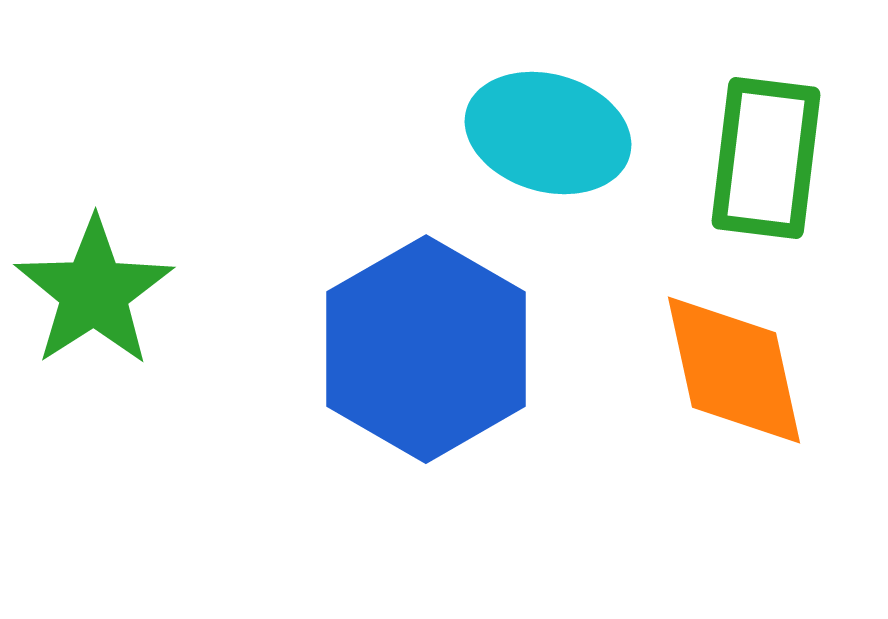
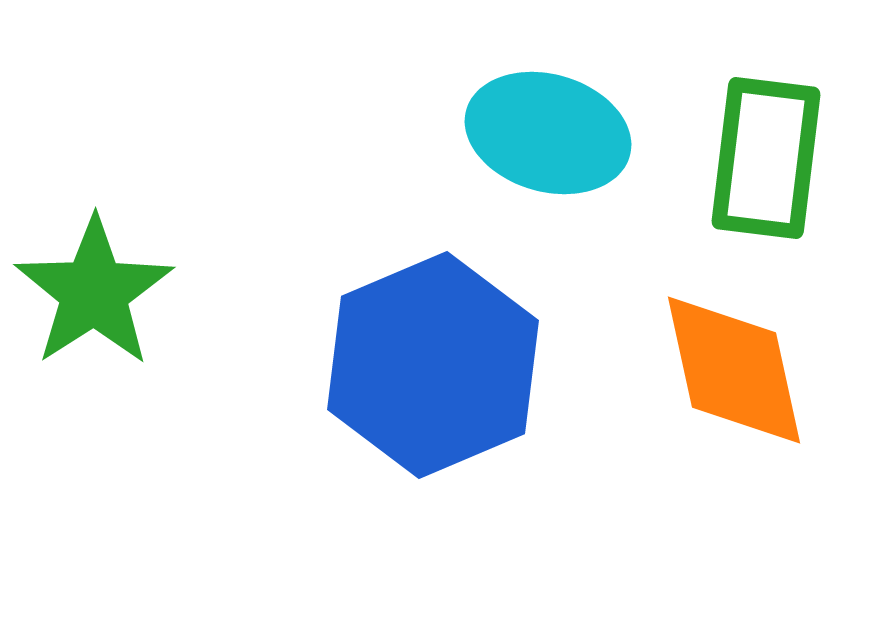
blue hexagon: moved 7 px right, 16 px down; rotated 7 degrees clockwise
